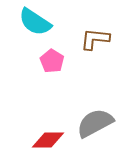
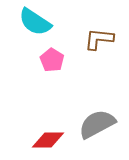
brown L-shape: moved 4 px right
pink pentagon: moved 1 px up
gray semicircle: moved 2 px right, 1 px down
